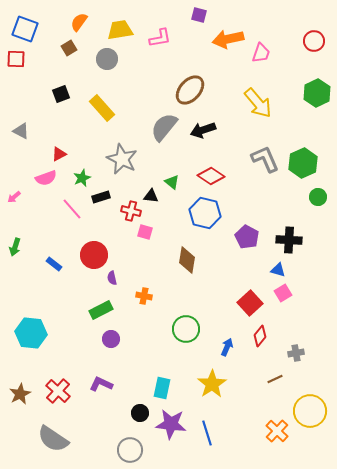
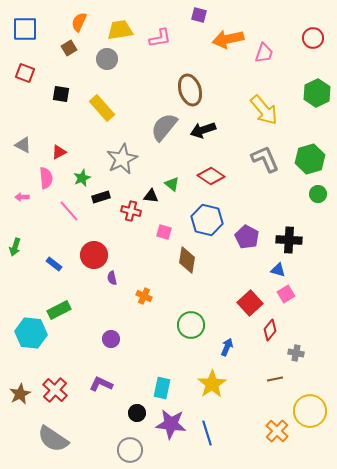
orange semicircle at (79, 22): rotated 12 degrees counterclockwise
blue square at (25, 29): rotated 20 degrees counterclockwise
red circle at (314, 41): moved 1 px left, 3 px up
pink trapezoid at (261, 53): moved 3 px right
red square at (16, 59): moved 9 px right, 14 px down; rotated 18 degrees clockwise
brown ellipse at (190, 90): rotated 60 degrees counterclockwise
black square at (61, 94): rotated 30 degrees clockwise
yellow arrow at (258, 103): moved 6 px right, 7 px down
gray triangle at (21, 131): moved 2 px right, 14 px down
red triangle at (59, 154): moved 2 px up
gray star at (122, 159): rotated 20 degrees clockwise
green hexagon at (303, 163): moved 7 px right, 4 px up; rotated 8 degrees clockwise
pink semicircle at (46, 178): rotated 75 degrees counterclockwise
green triangle at (172, 182): moved 2 px down
pink arrow at (14, 197): moved 8 px right; rotated 40 degrees clockwise
green circle at (318, 197): moved 3 px up
pink line at (72, 209): moved 3 px left, 2 px down
blue hexagon at (205, 213): moved 2 px right, 7 px down
pink square at (145, 232): moved 19 px right
pink square at (283, 293): moved 3 px right, 1 px down
orange cross at (144, 296): rotated 14 degrees clockwise
green rectangle at (101, 310): moved 42 px left
green circle at (186, 329): moved 5 px right, 4 px up
red diamond at (260, 336): moved 10 px right, 6 px up
gray cross at (296, 353): rotated 21 degrees clockwise
brown line at (275, 379): rotated 14 degrees clockwise
red cross at (58, 391): moved 3 px left, 1 px up
black circle at (140, 413): moved 3 px left
